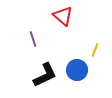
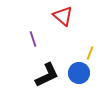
yellow line: moved 5 px left, 3 px down
blue circle: moved 2 px right, 3 px down
black L-shape: moved 2 px right
